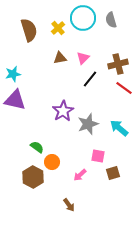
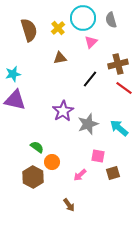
pink triangle: moved 8 px right, 16 px up
